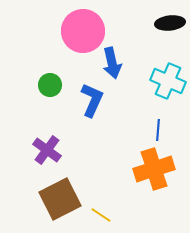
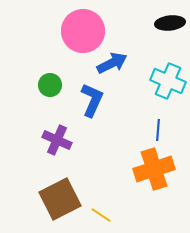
blue arrow: rotated 104 degrees counterclockwise
purple cross: moved 10 px right, 10 px up; rotated 12 degrees counterclockwise
